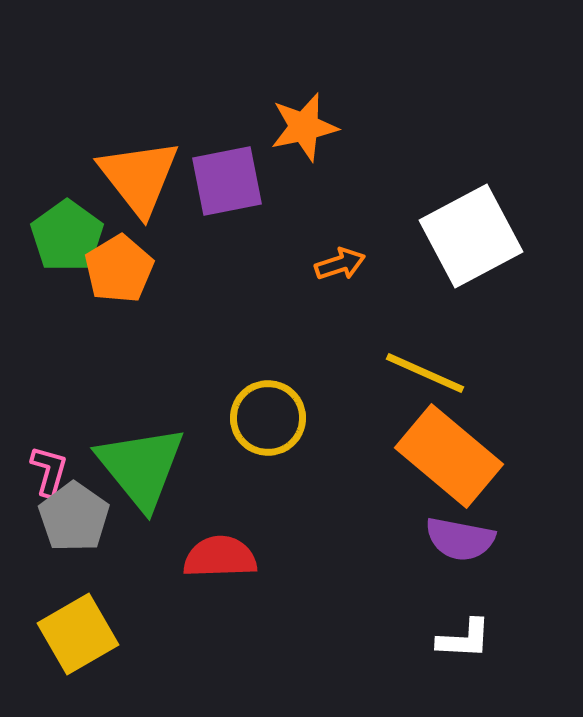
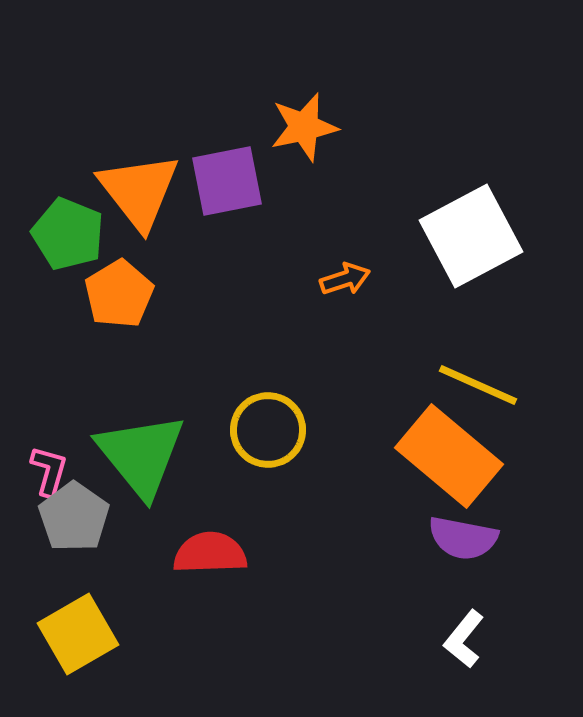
orange triangle: moved 14 px down
green pentagon: moved 1 px right, 2 px up; rotated 14 degrees counterclockwise
orange arrow: moved 5 px right, 15 px down
orange pentagon: moved 25 px down
yellow line: moved 53 px right, 12 px down
yellow circle: moved 12 px down
green triangle: moved 12 px up
purple semicircle: moved 3 px right, 1 px up
red semicircle: moved 10 px left, 4 px up
white L-shape: rotated 126 degrees clockwise
